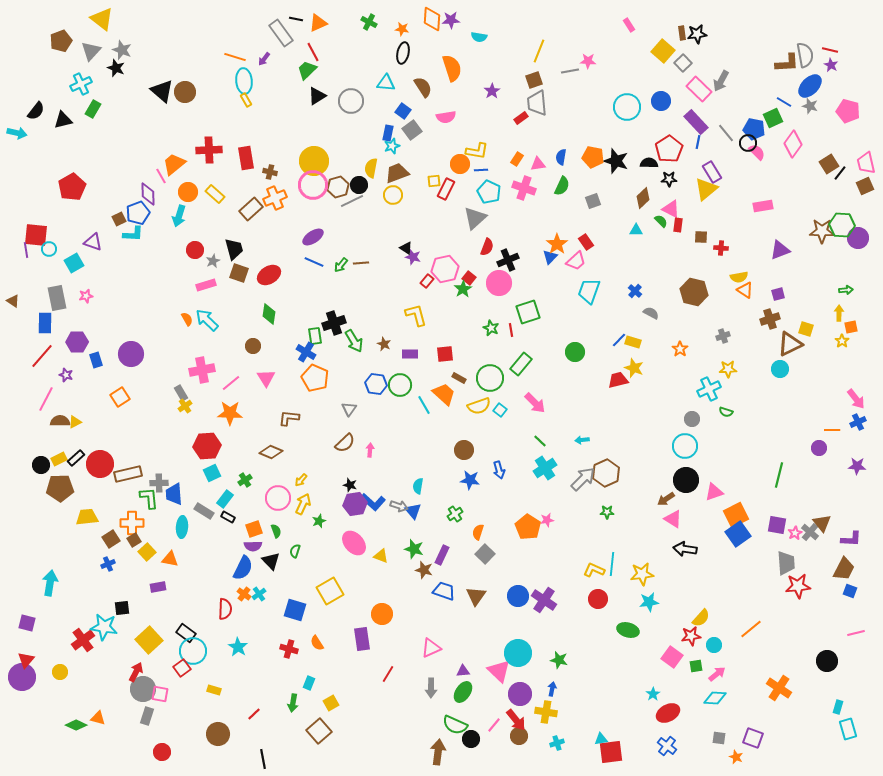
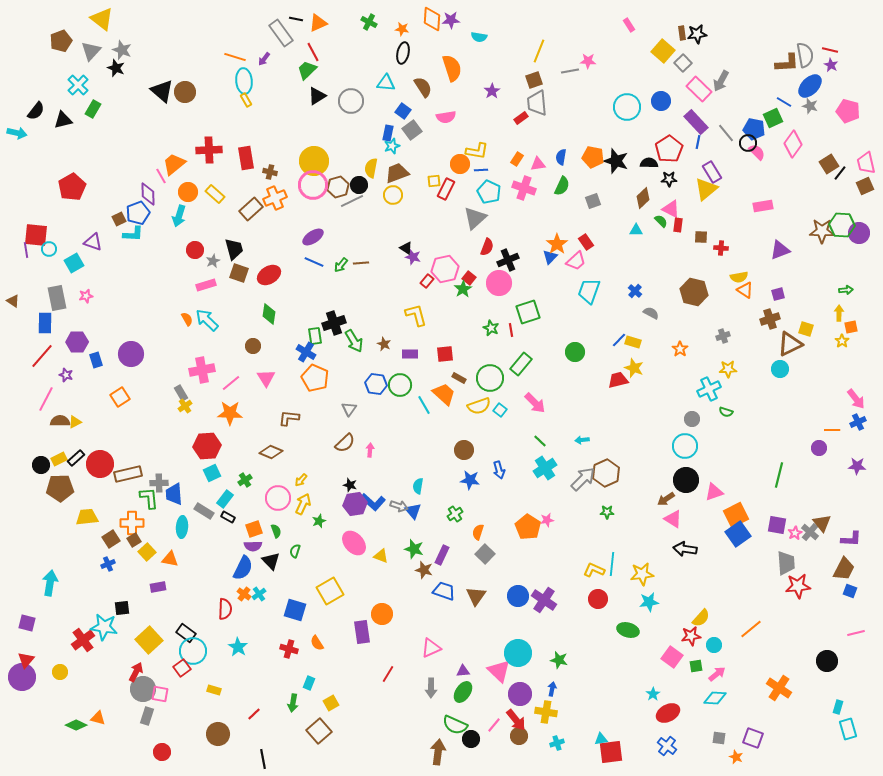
cyan cross at (81, 84): moved 3 px left, 1 px down; rotated 20 degrees counterclockwise
purple circle at (858, 238): moved 1 px right, 5 px up
purple rectangle at (362, 639): moved 7 px up
